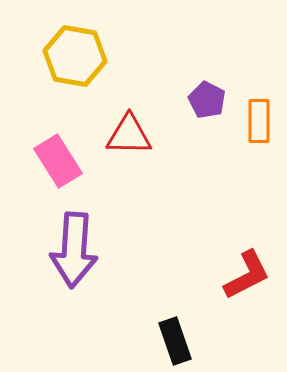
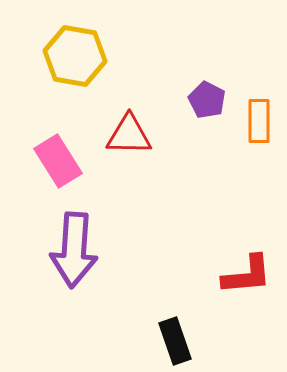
red L-shape: rotated 22 degrees clockwise
